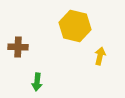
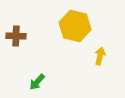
brown cross: moved 2 px left, 11 px up
green arrow: rotated 36 degrees clockwise
